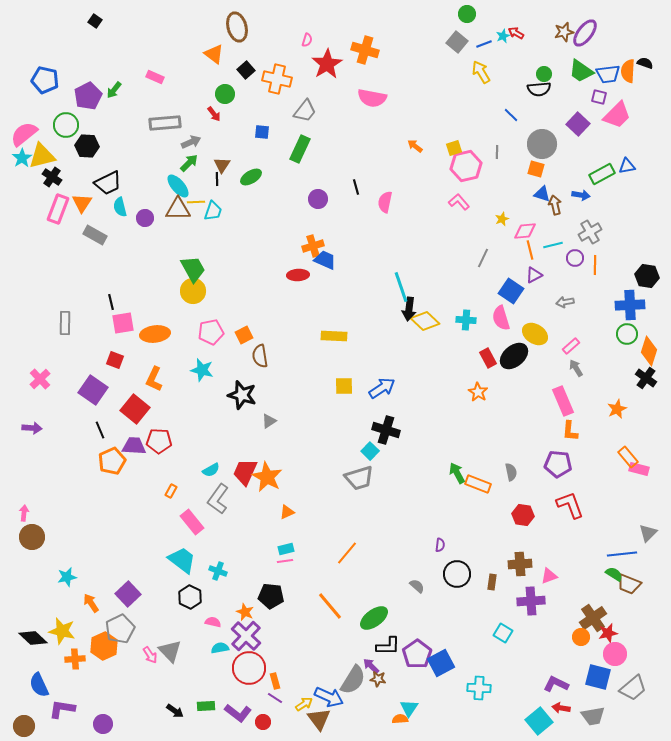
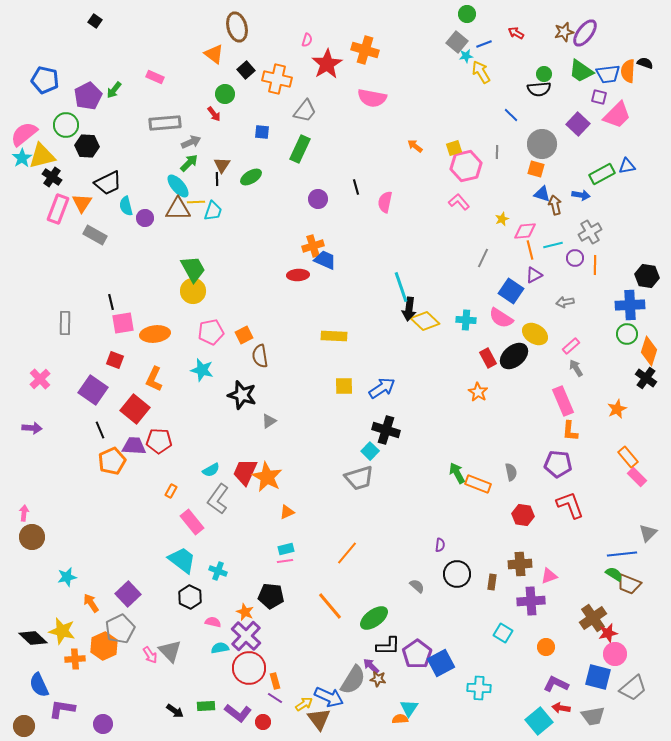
cyan star at (503, 36): moved 37 px left, 20 px down; rotated 16 degrees clockwise
cyan semicircle at (120, 207): moved 6 px right, 1 px up
pink semicircle at (501, 318): rotated 40 degrees counterclockwise
pink rectangle at (639, 469): moved 2 px left, 8 px down; rotated 30 degrees clockwise
orange circle at (581, 637): moved 35 px left, 10 px down
